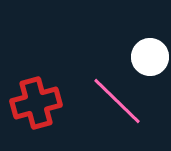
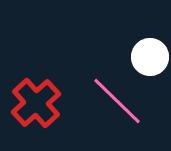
red cross: rotated 27 degrees counterclockwise
